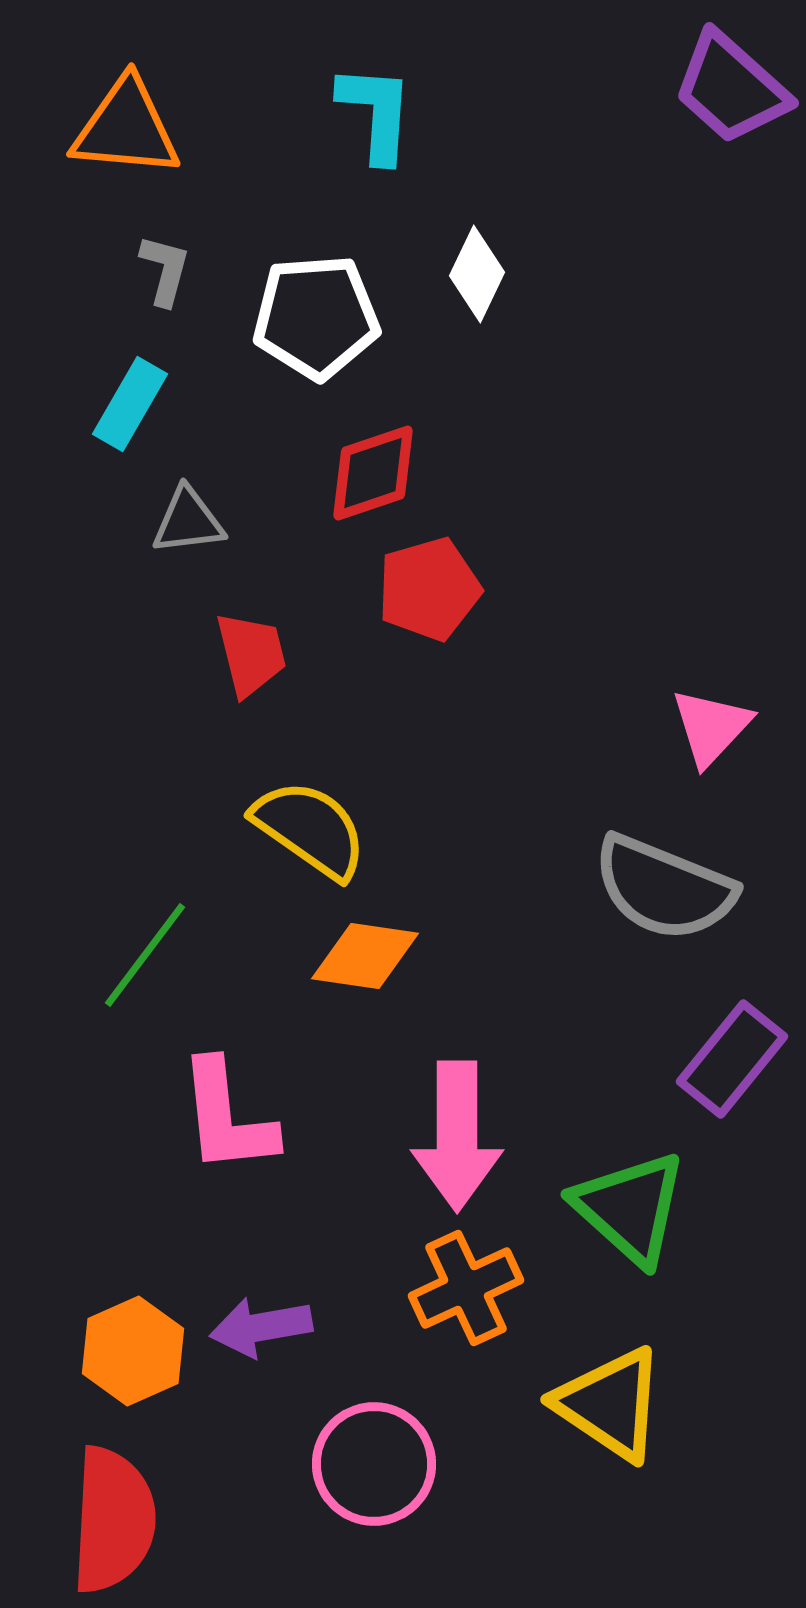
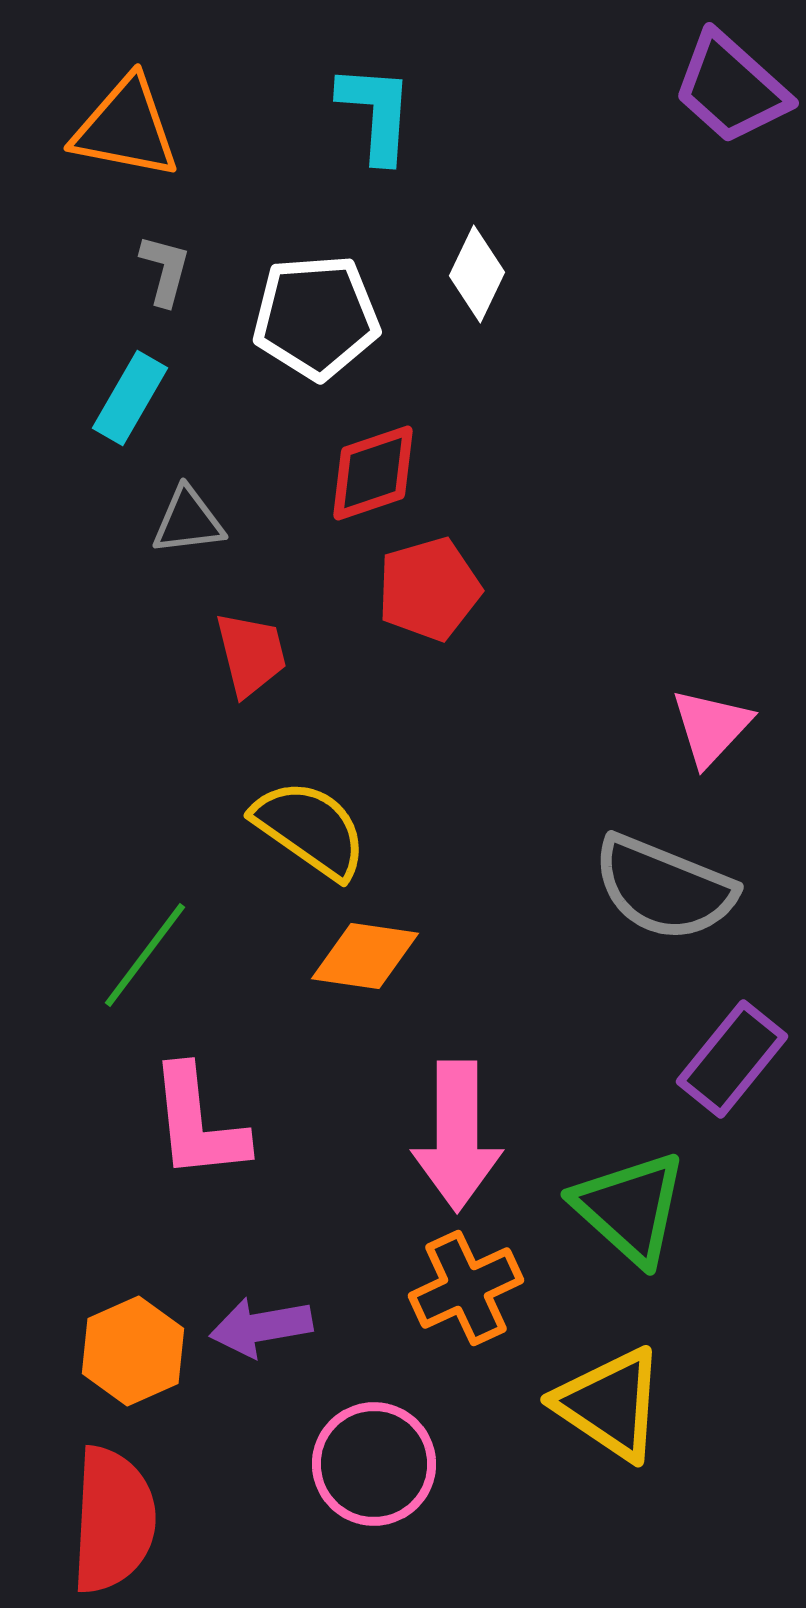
orange triangle: rotated 6 degrees clockwise
cyan rectangle: moved 6 px up
pink L-shape: moved 29 px left, 6 px down
